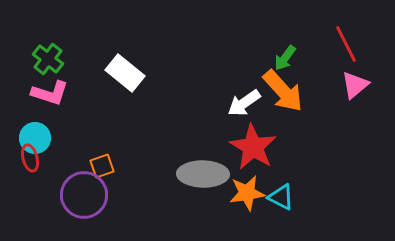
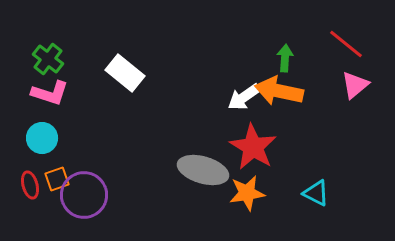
red line: rotated 24 degrees counterclockwise
green arrow: rotated 148 degrees clockwise
orange arrow: moved 4 px left; rotated 144 degrees clockwise
white arrow: moved 6 px up
cyan circle: moved 7 px right
red ellipse: moved 27 px down
orange square: moved 45 px left, 13 px down
gray ellipse: moved 4 px up; rotated 15 degrees clockwise
cyan triangle: moved 35 px right, 4 px up
